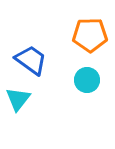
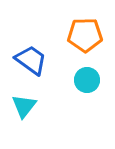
orange pentagon: moved 5 px left
cyan triangle: moved 6 px right, 7 px down
